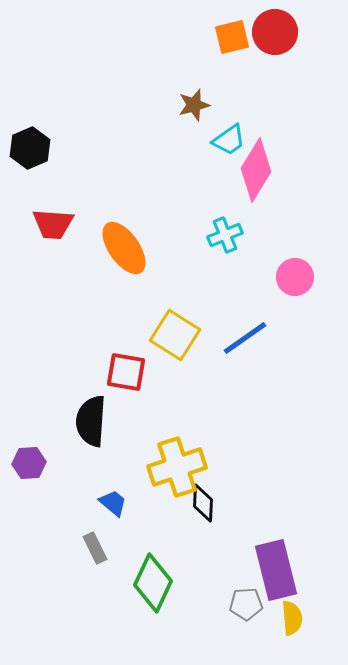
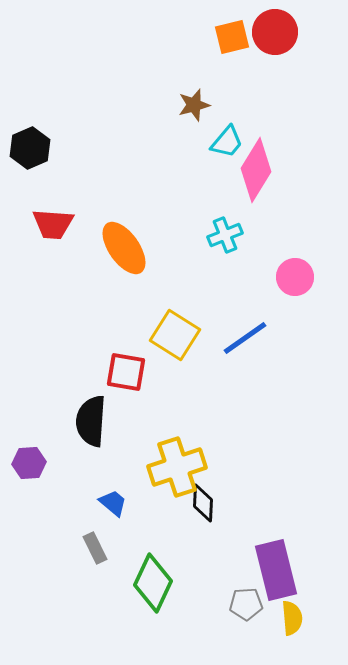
cyan trapezoid: moved 2 px left, 2 px down; rotated 15 degrees counterclockwise
